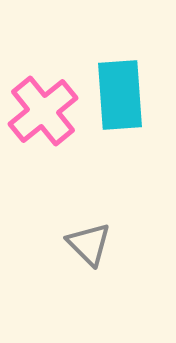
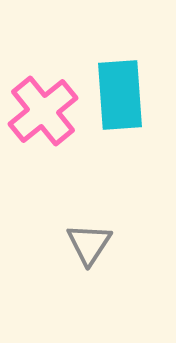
gray triangle: rotated 18 degrees clockwise
